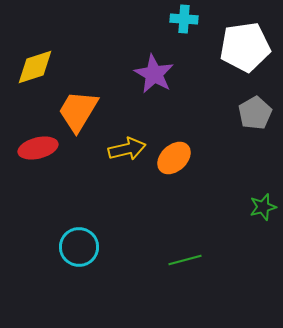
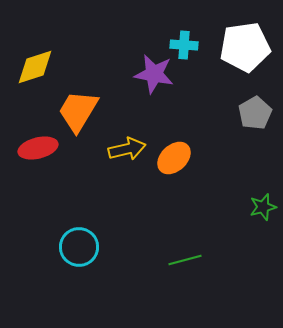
cyan cross: moved 26 px down
purple star: rotated 18 degrees counterclockwise
